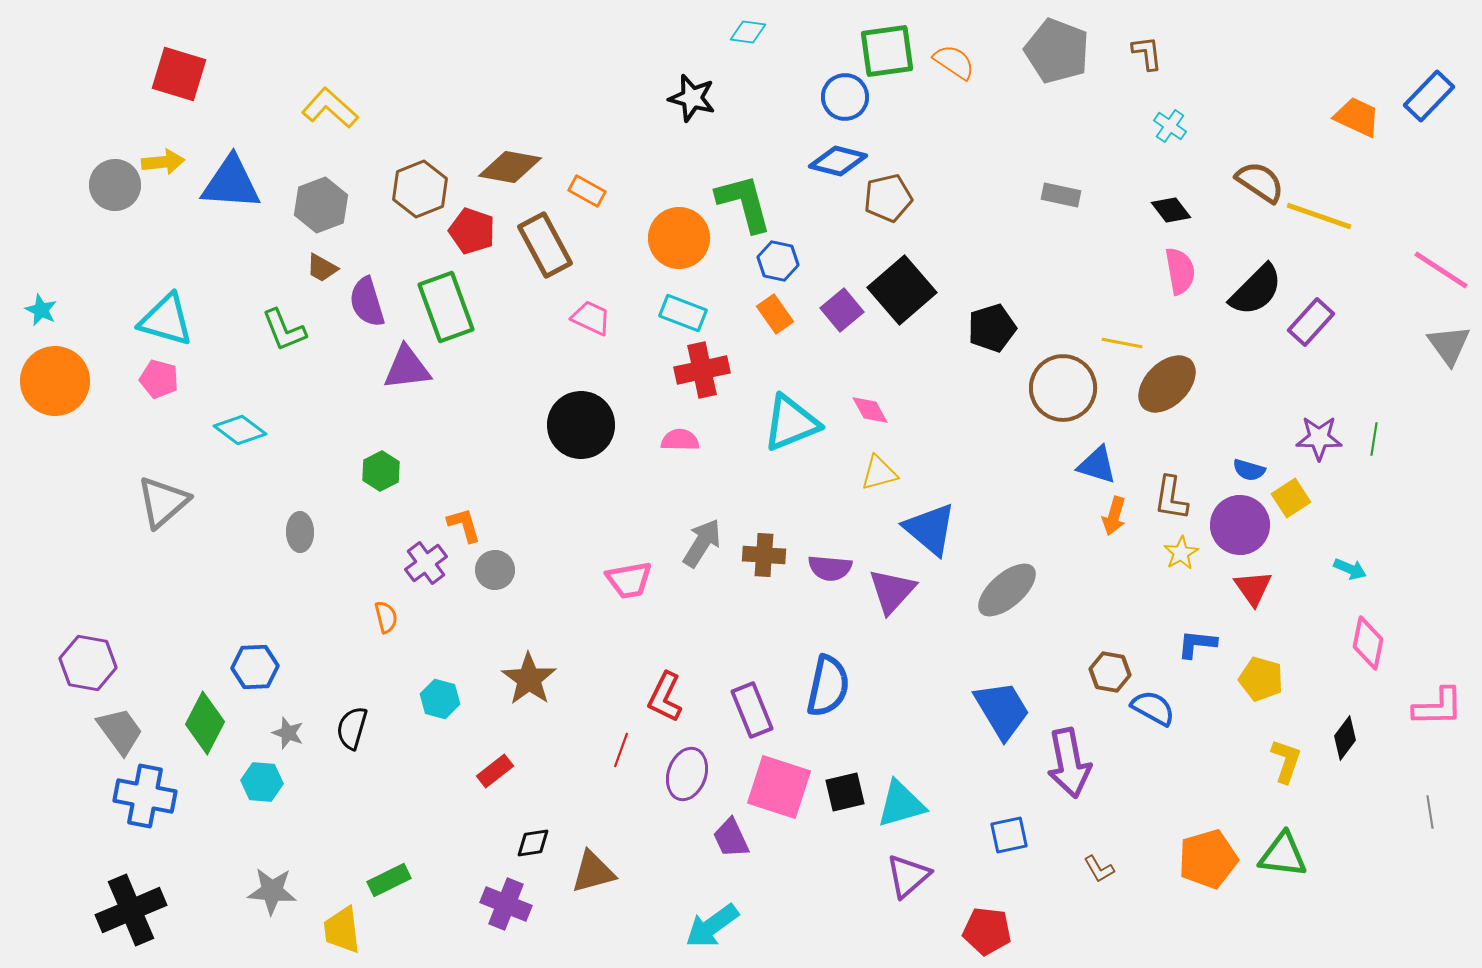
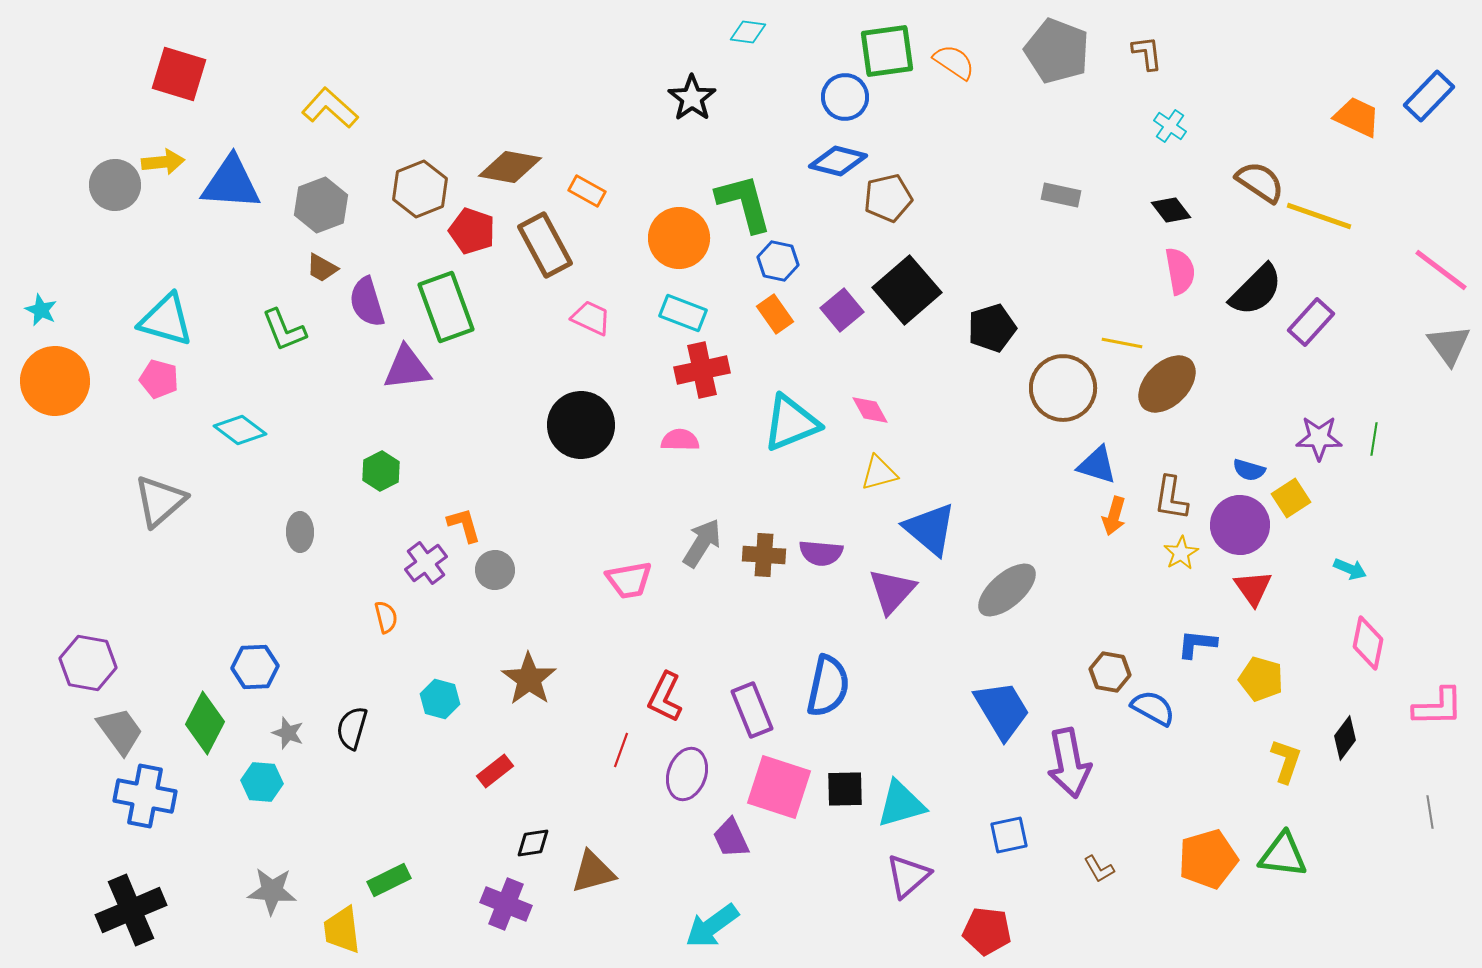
black star at (692, 98): rotated 21 degrees clockwise
pink line at (1441, 270): rotated 4 degrees clockwise
black square at (902, 290): moved 5 px right
gray triangle at (163, 502): moved 3 px left, 1 px up
purple semicircle at (830, 568): moved 9 px left, 15 px up
black square at (845, 792): moved 3 px up; rotated 12 degrees clockwise
